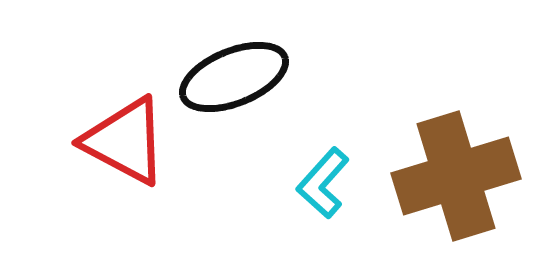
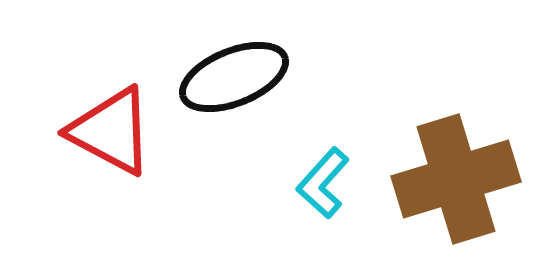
red triangle: moved 14 px left, 10 px up
brown cross: moved 3 px down
